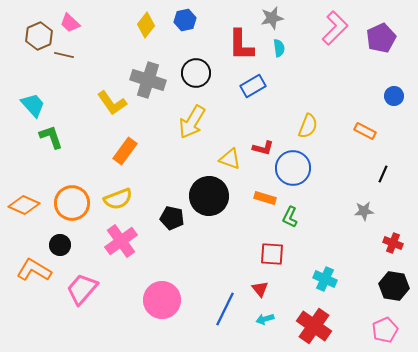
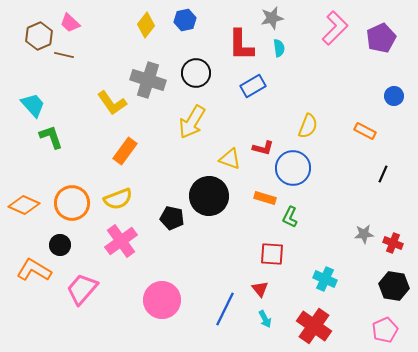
gray star at (364, 211): moved 23 px down
cyan arrow at (265, 319): rotated 102 degrees counterclockwise
